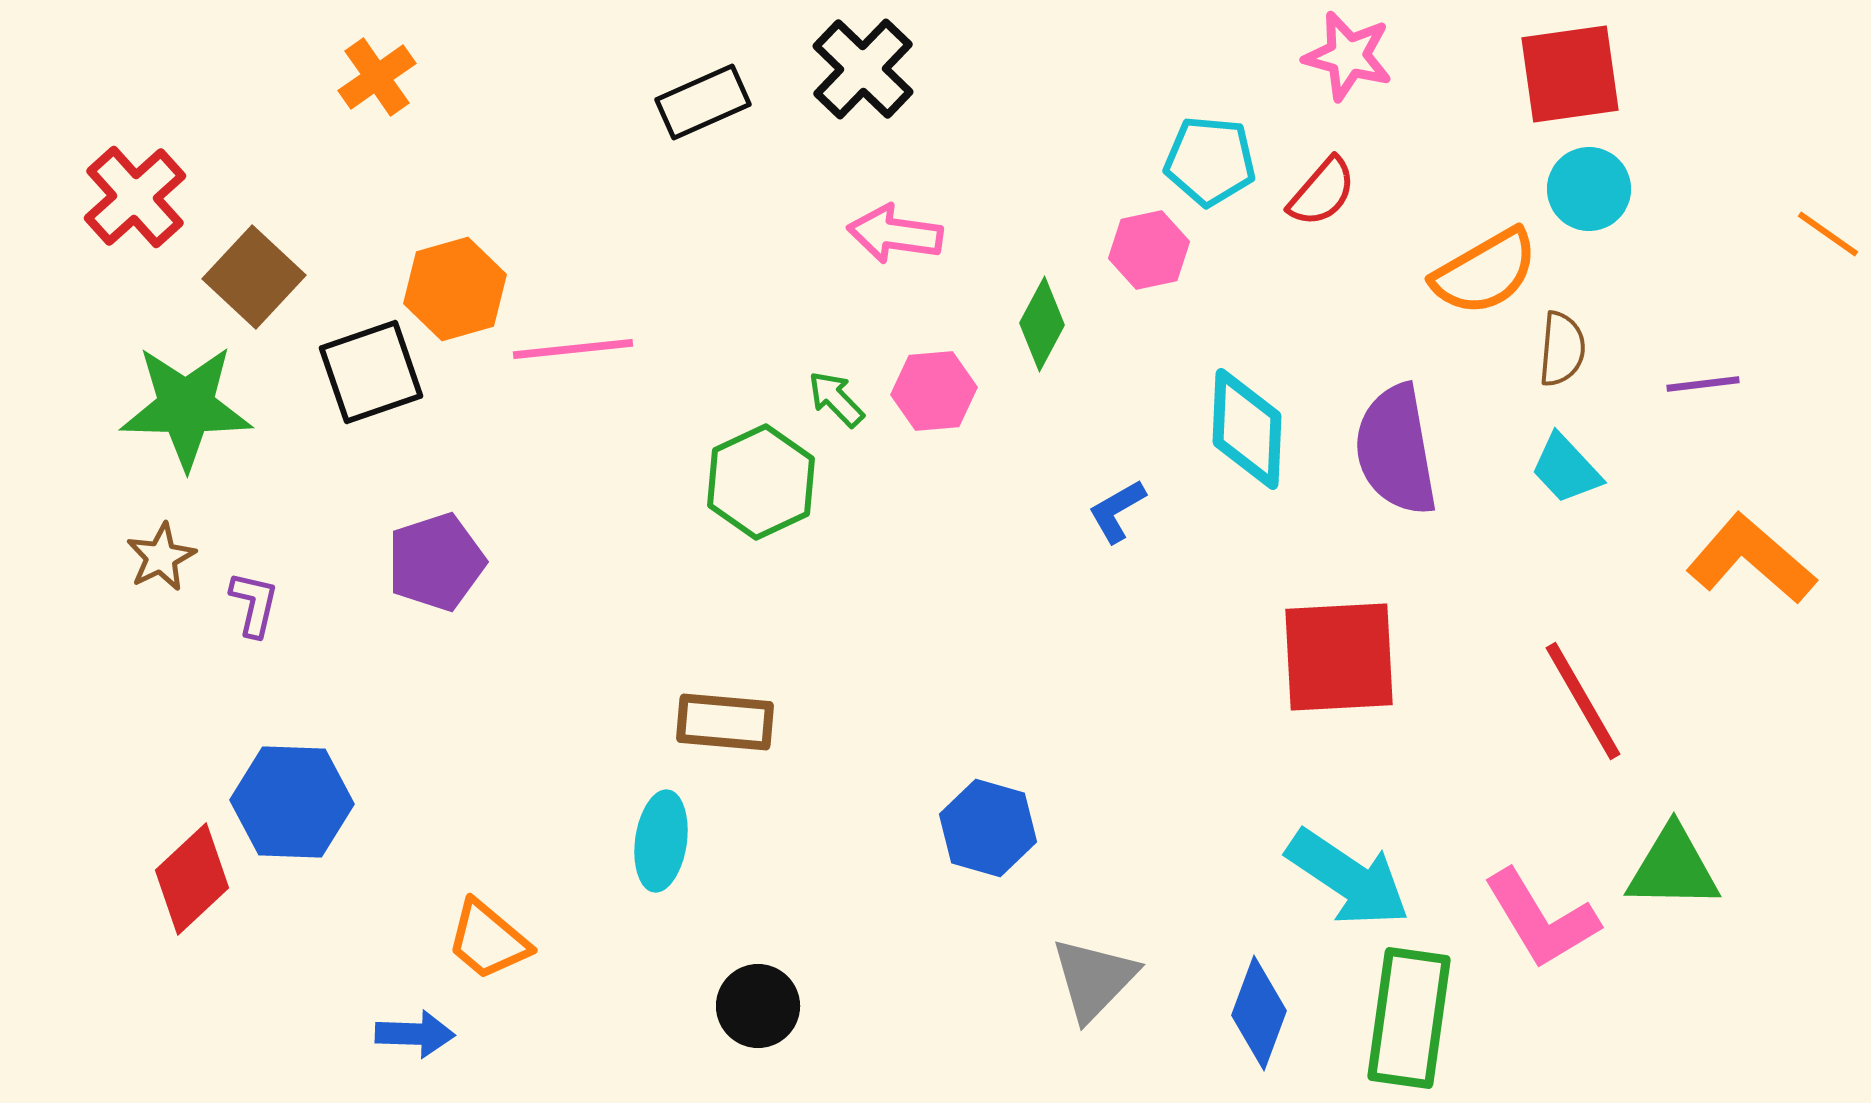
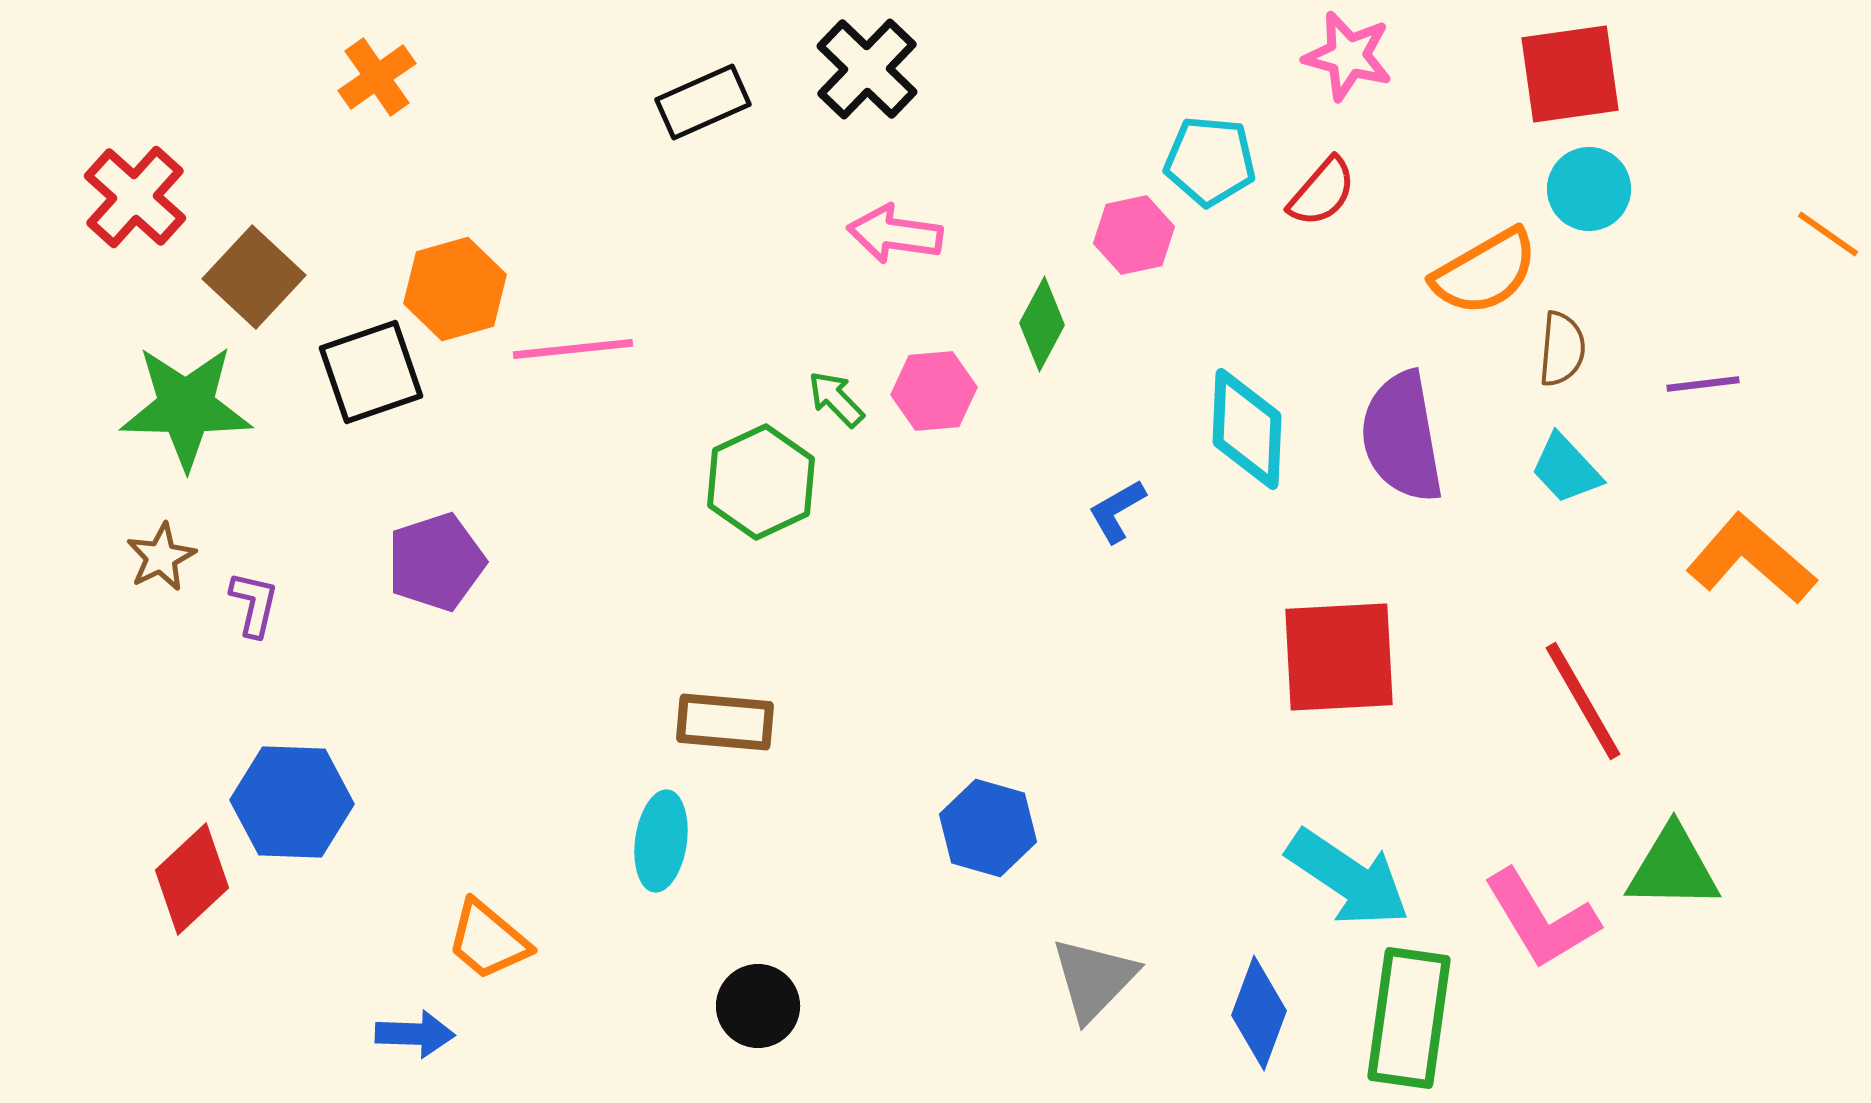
black cross at (863, 69): moved 4 px right
red cross at (135, 197): rotated 6 degrees counterclockwise
pink hexagon at (1149, 250): moved 15 px left, 15 px up
purple semicircle at (1396, 450): moved 6 px right, 13 px up
